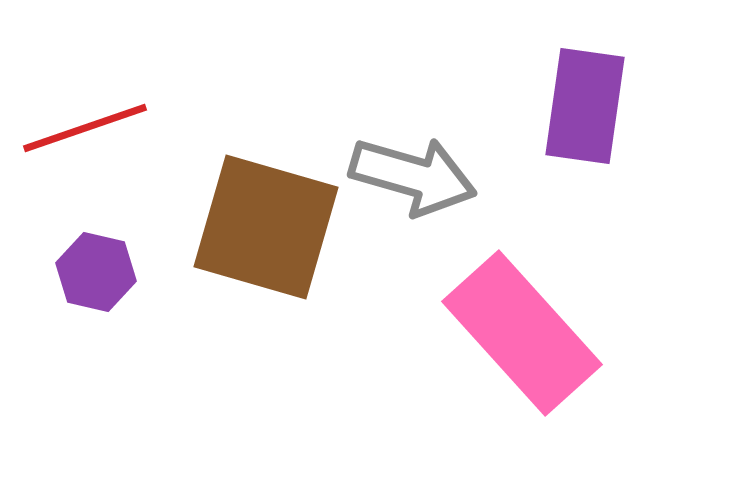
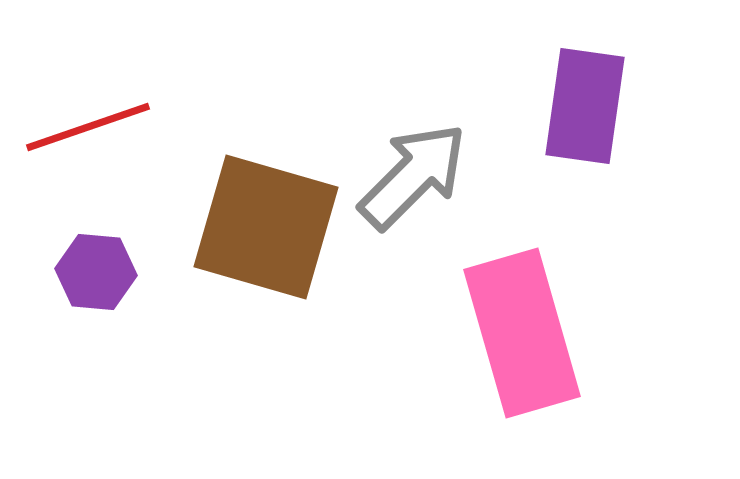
red line: moved 3 px right, 1 px up
gray arrow: rotated 61 degrees counterclockwise
purple hexagon: rotated 8 degrees counterclockwise
pink rectangle: rotated 26 degrees clockwise
